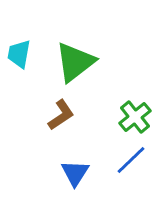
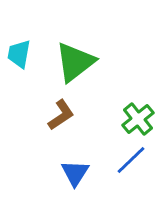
green cross: moved 3 px right, 2 px down
